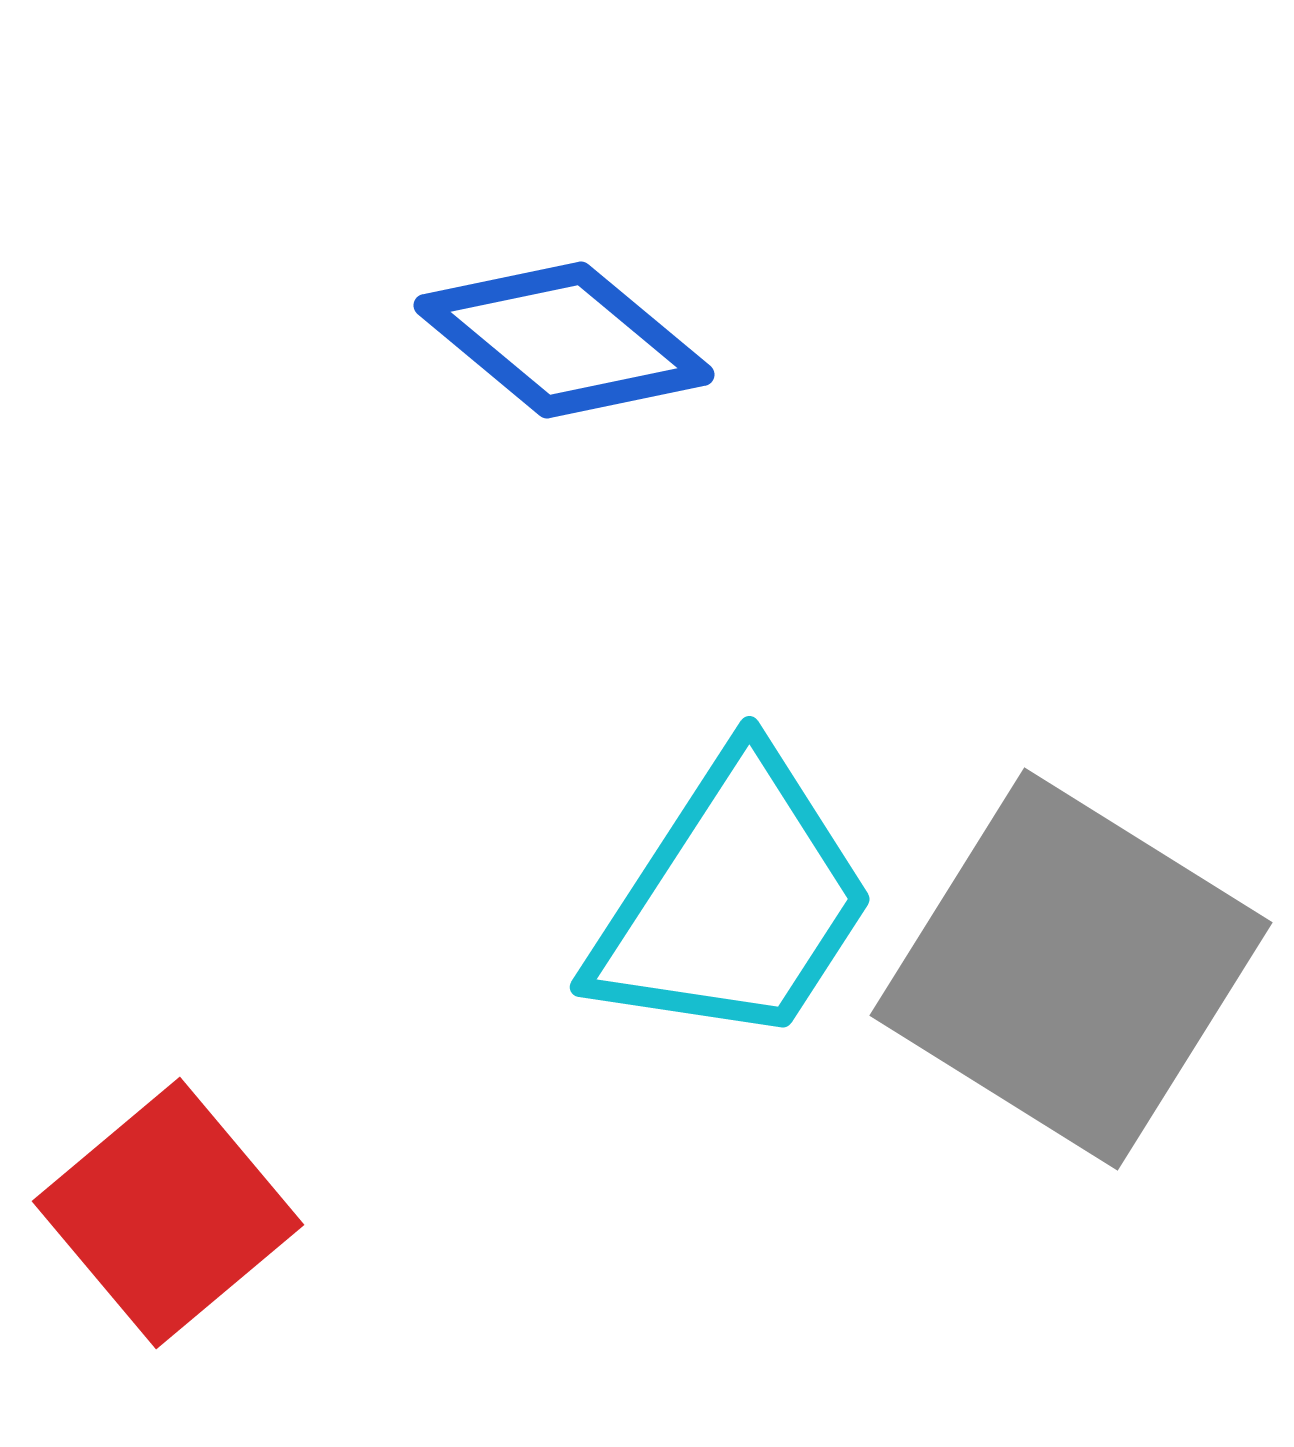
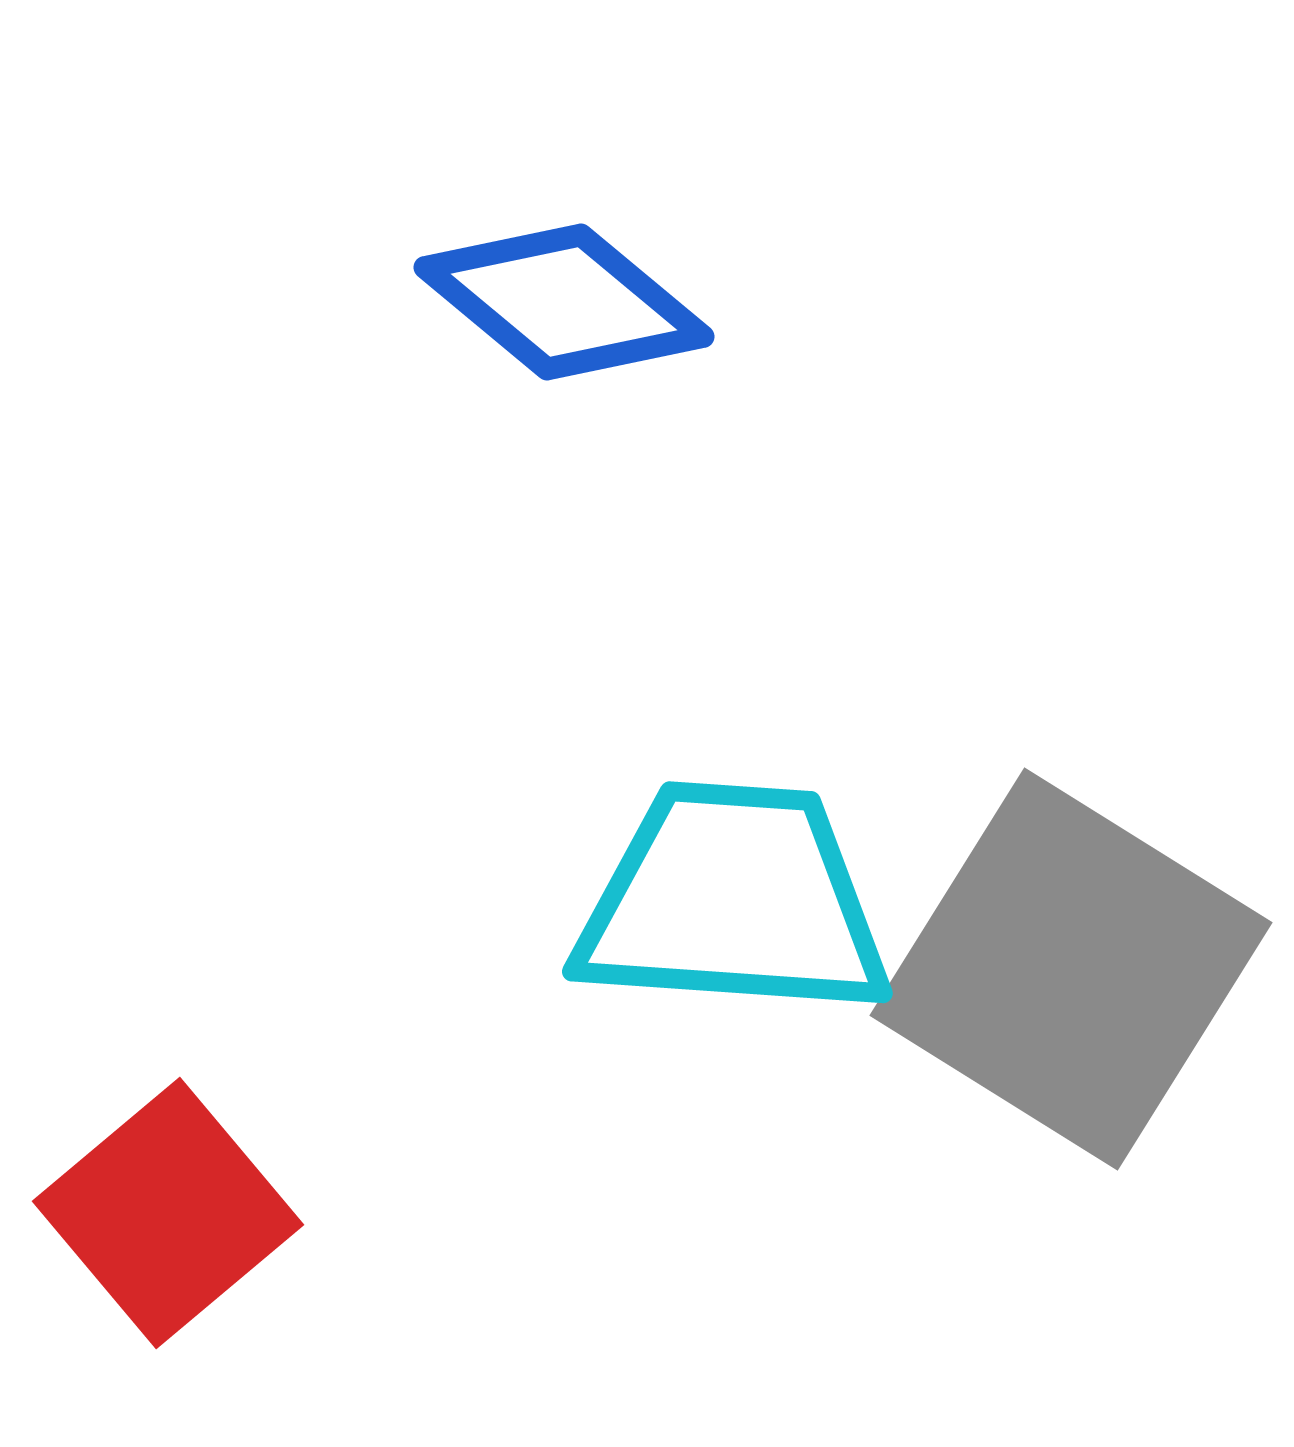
blue diamond: moved 38 px up
cyan trapezoid: rotated 119 degrees counterclockwise
